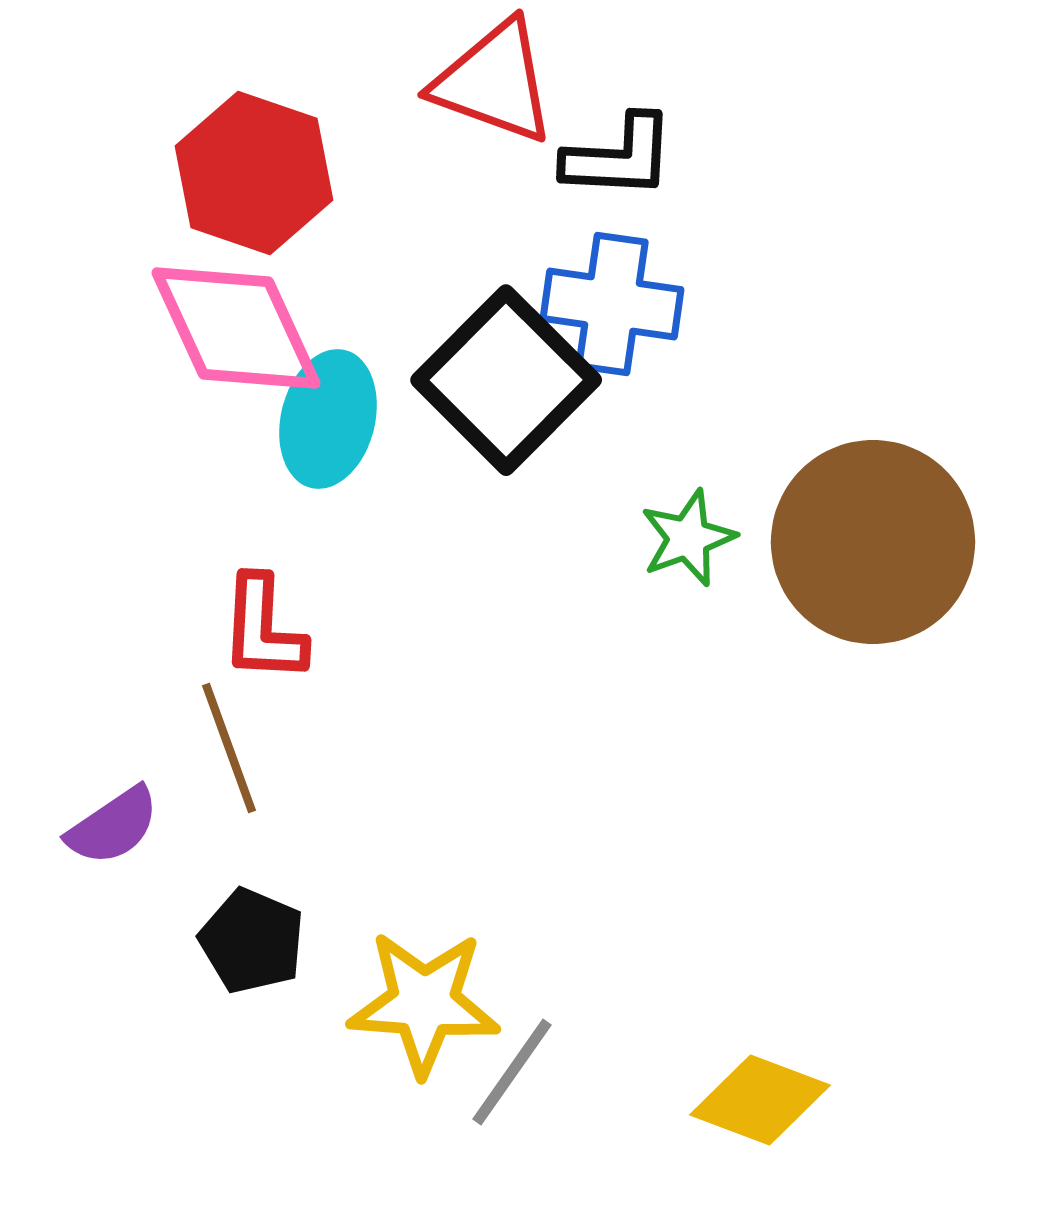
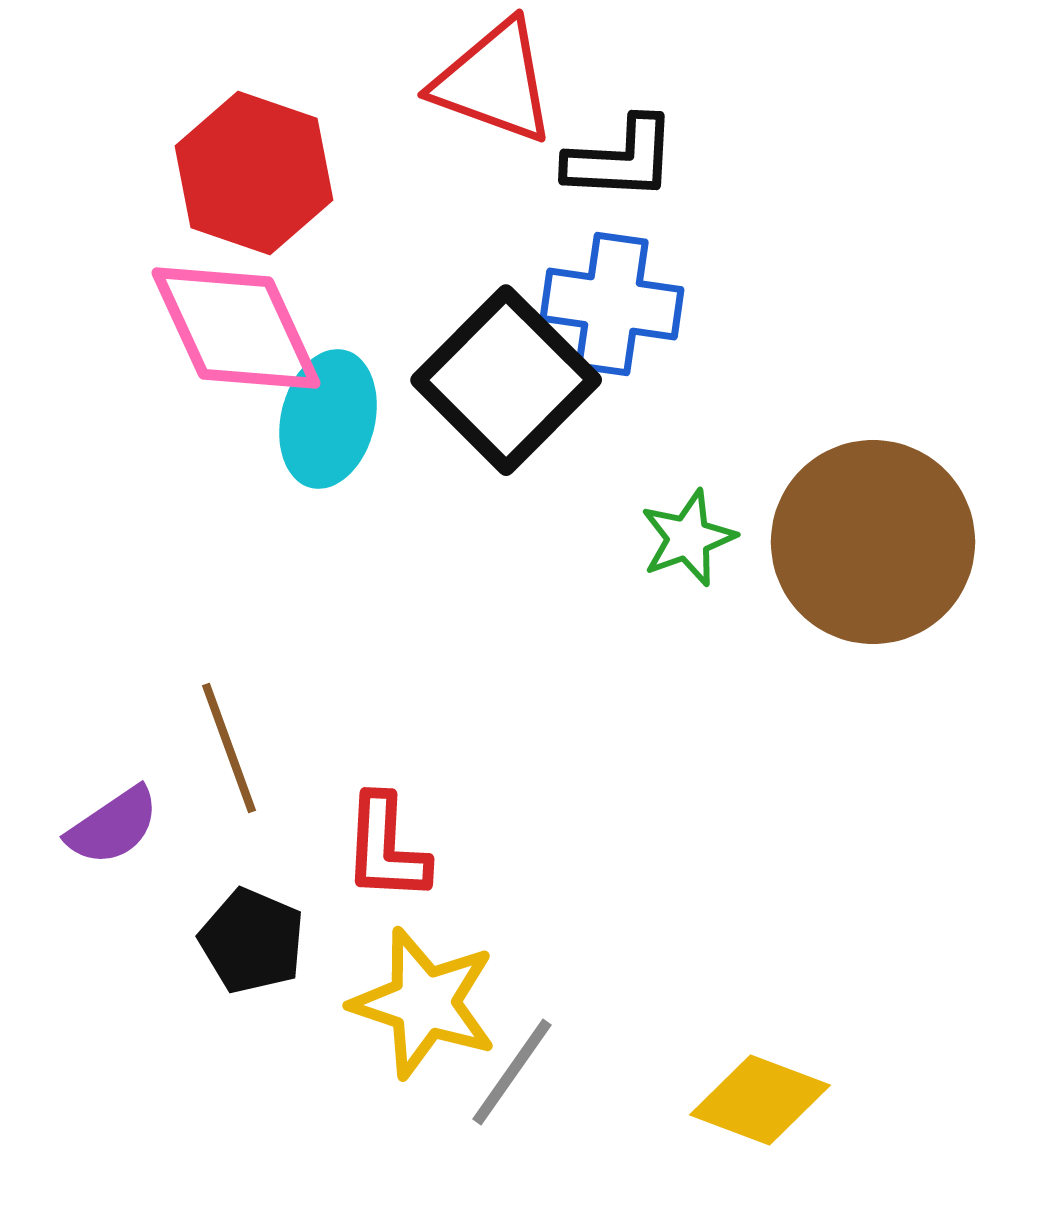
black L-shape: moved 2 px right, 2 px down
red L-shape: moved 123 px right, 219 px down
yellow star: rotated 14 degrees clockwise
